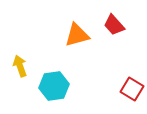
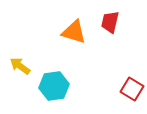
red trapezoid: moved 4 px left, 3 px up; rotated 55 degrees clockwise
orange triangle: moved 3 px left, 3 px up; rotated 32 degrees clockwise
yellow arrow: rotated 35 degrees counterclockwise
